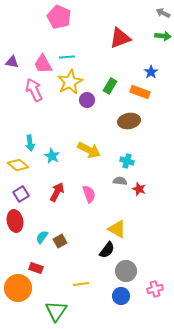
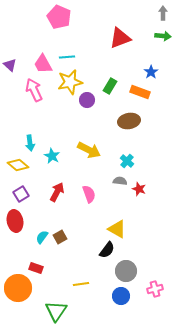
gray arrow: rotated 64 degrees clockwise
purple triangle: moved 2 px left, 3 px down; rotated 32 degrees clockwise
yellow star: rotated 15 degrees clockwise
cyan cross: rotated 24 degrees clockwise
brown square: moved 4 px up
